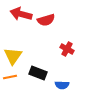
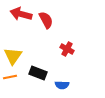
red semicircle: rotated 102 degrees counterclockwise
